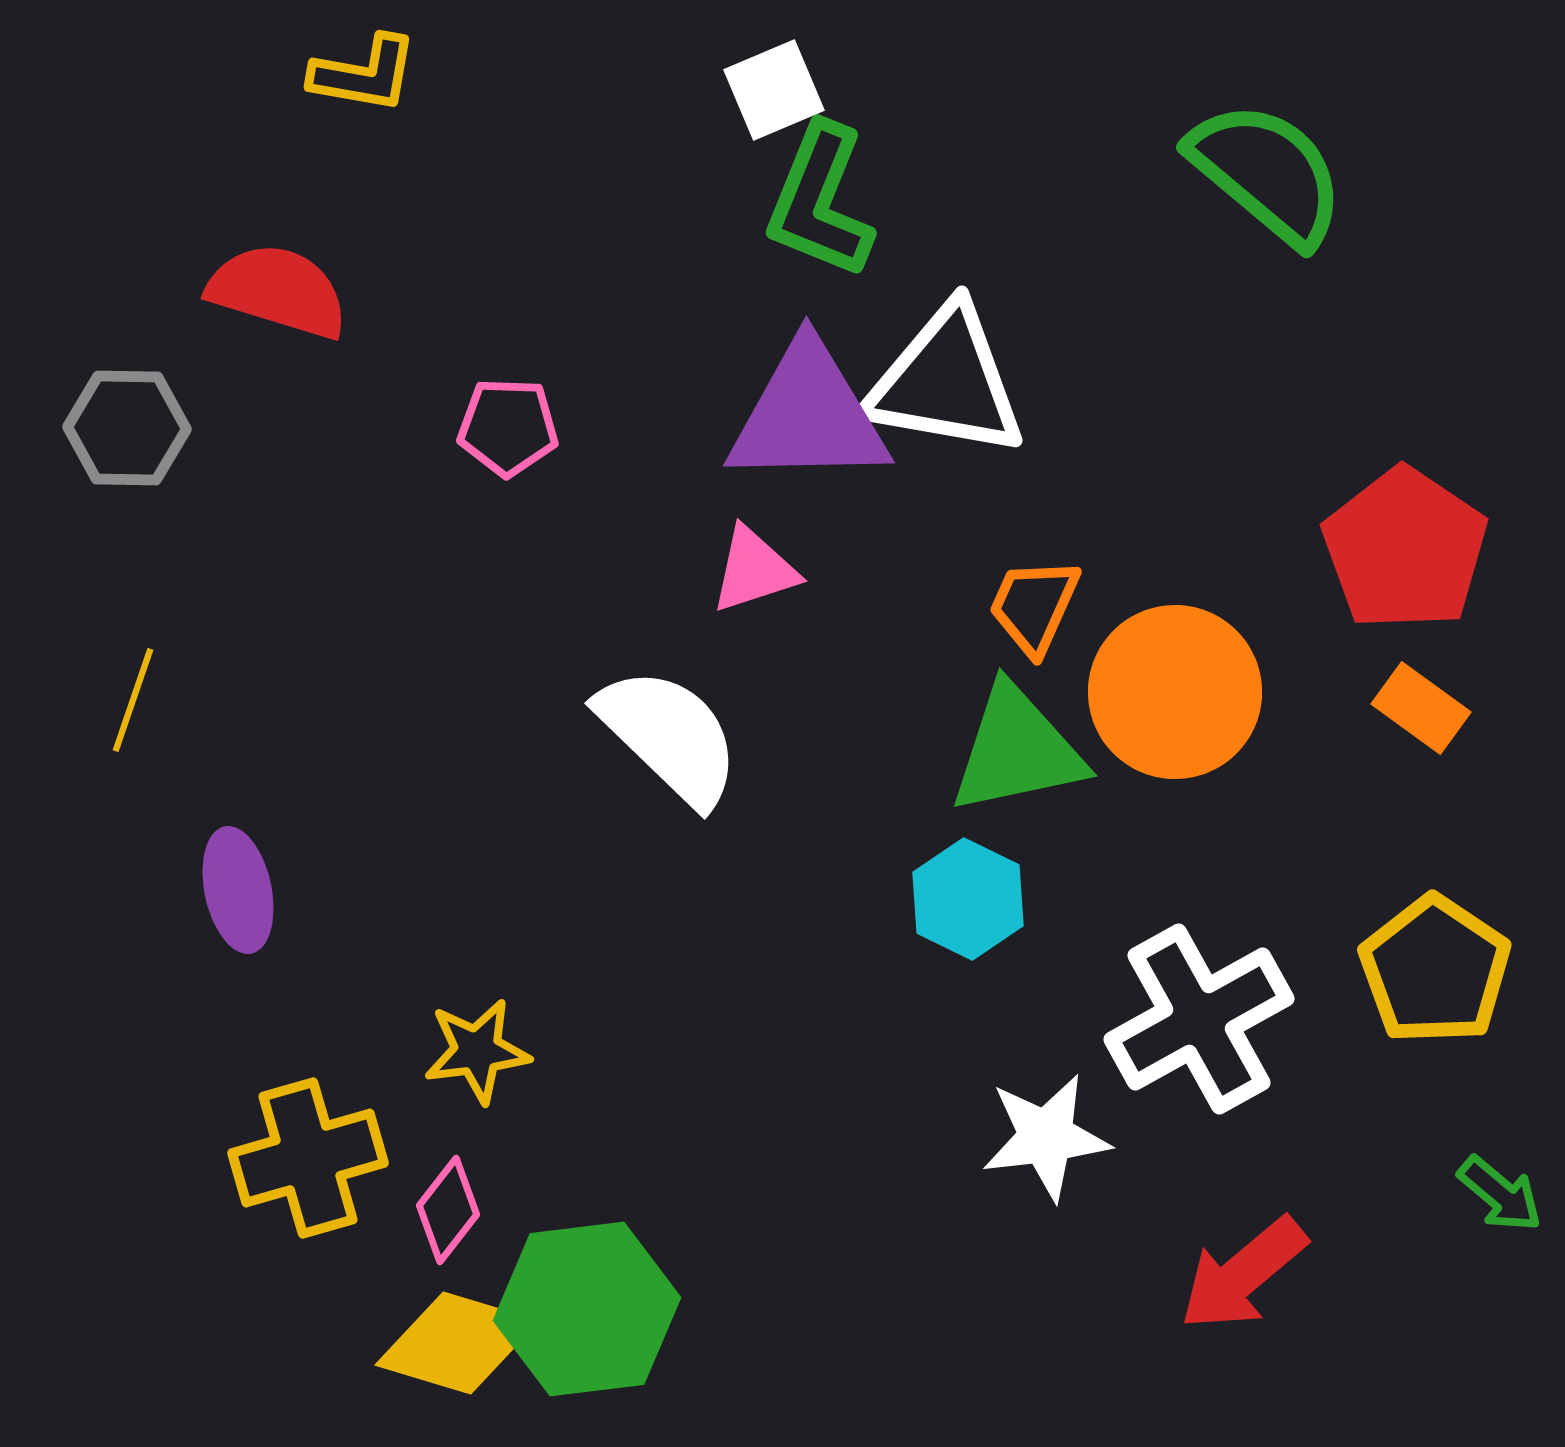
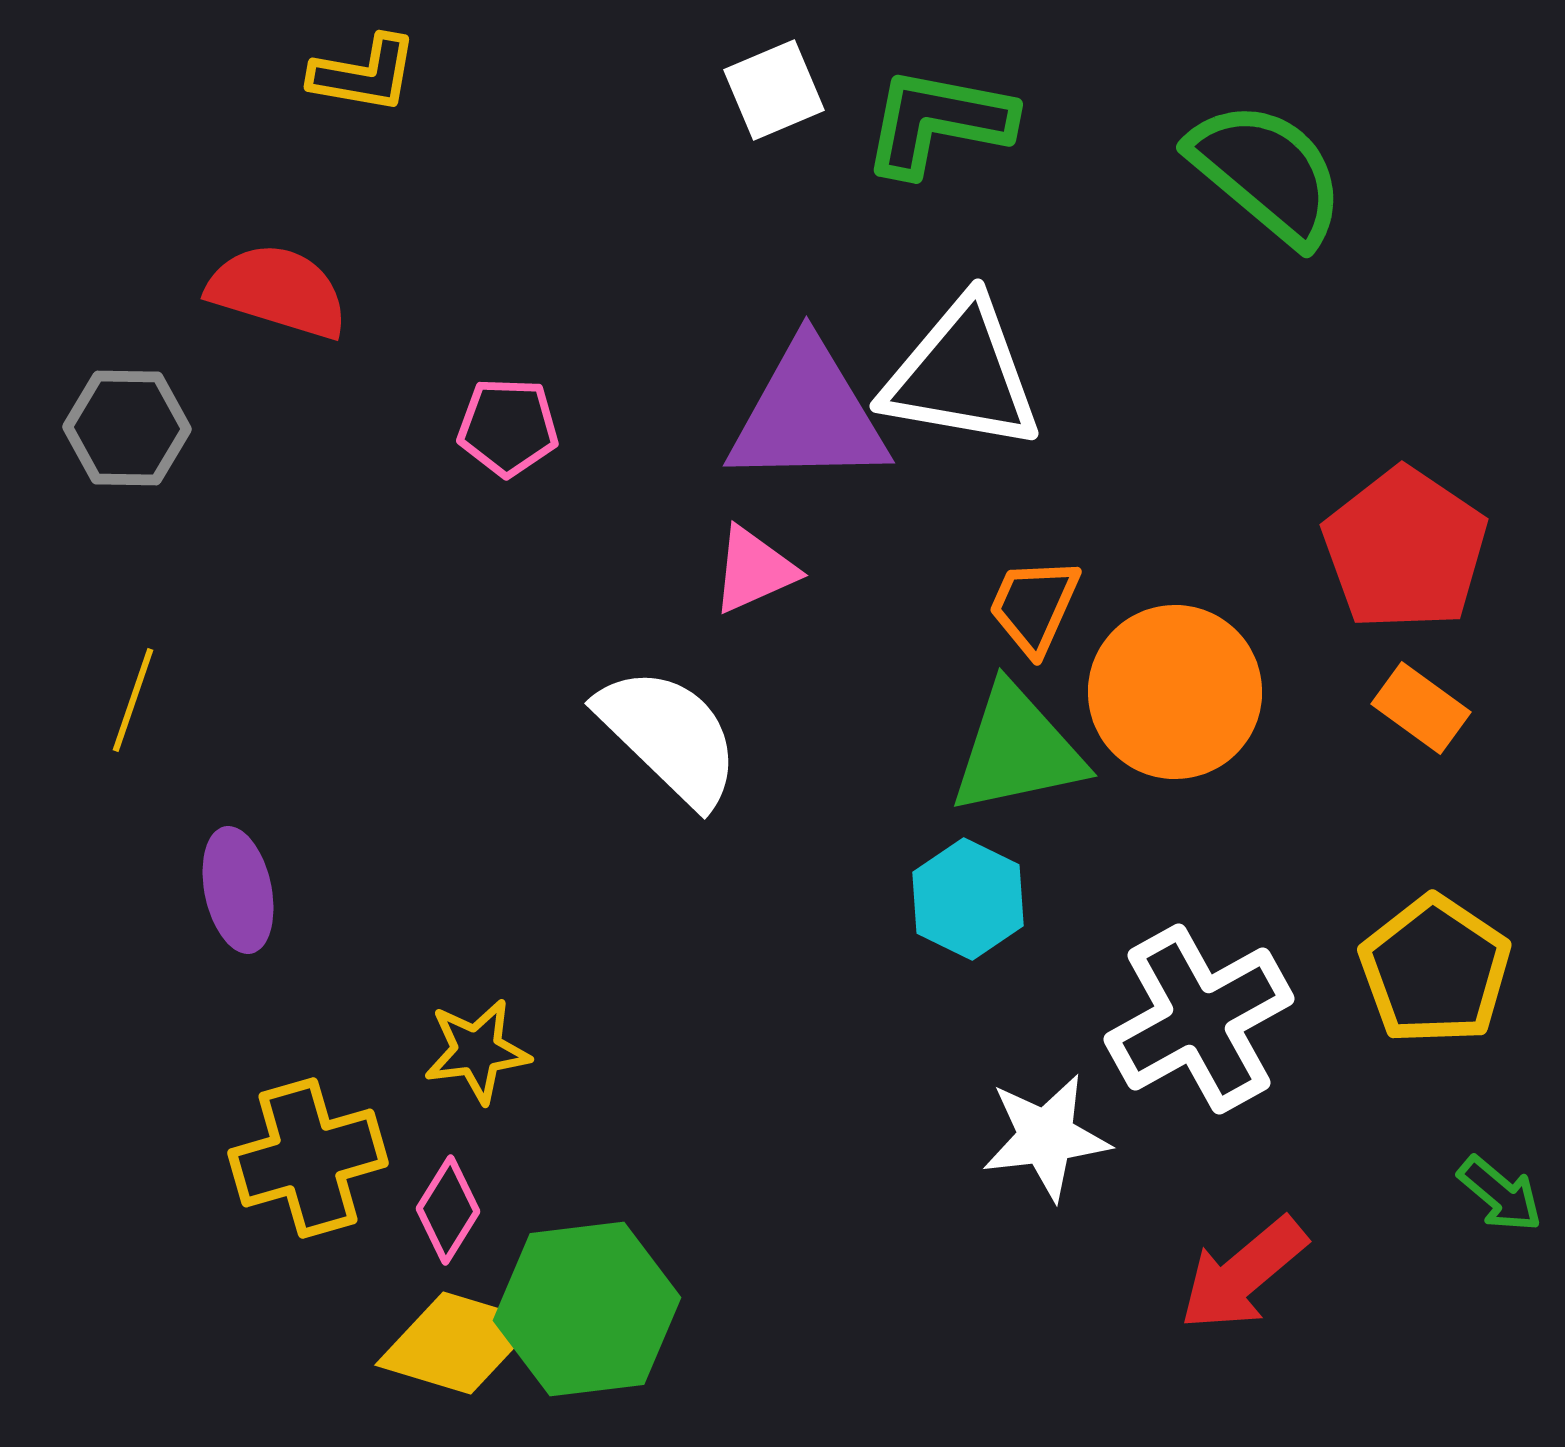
green L-shape: moved 118 px right, 79 px up; rotated 79 degrees clockwise
white triangle: moved 16 px right, 7 px up
pink triangle: rotated 6 degrees counterclockwise
pink diamond: rotated 6 degrees counterclockwise
